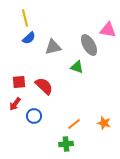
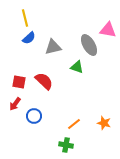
red square: rotated 16 degrees clockwise
red semicircle: moved 5 px up
green cross: moved 1 px down; rotated 16 degrees clockwise
